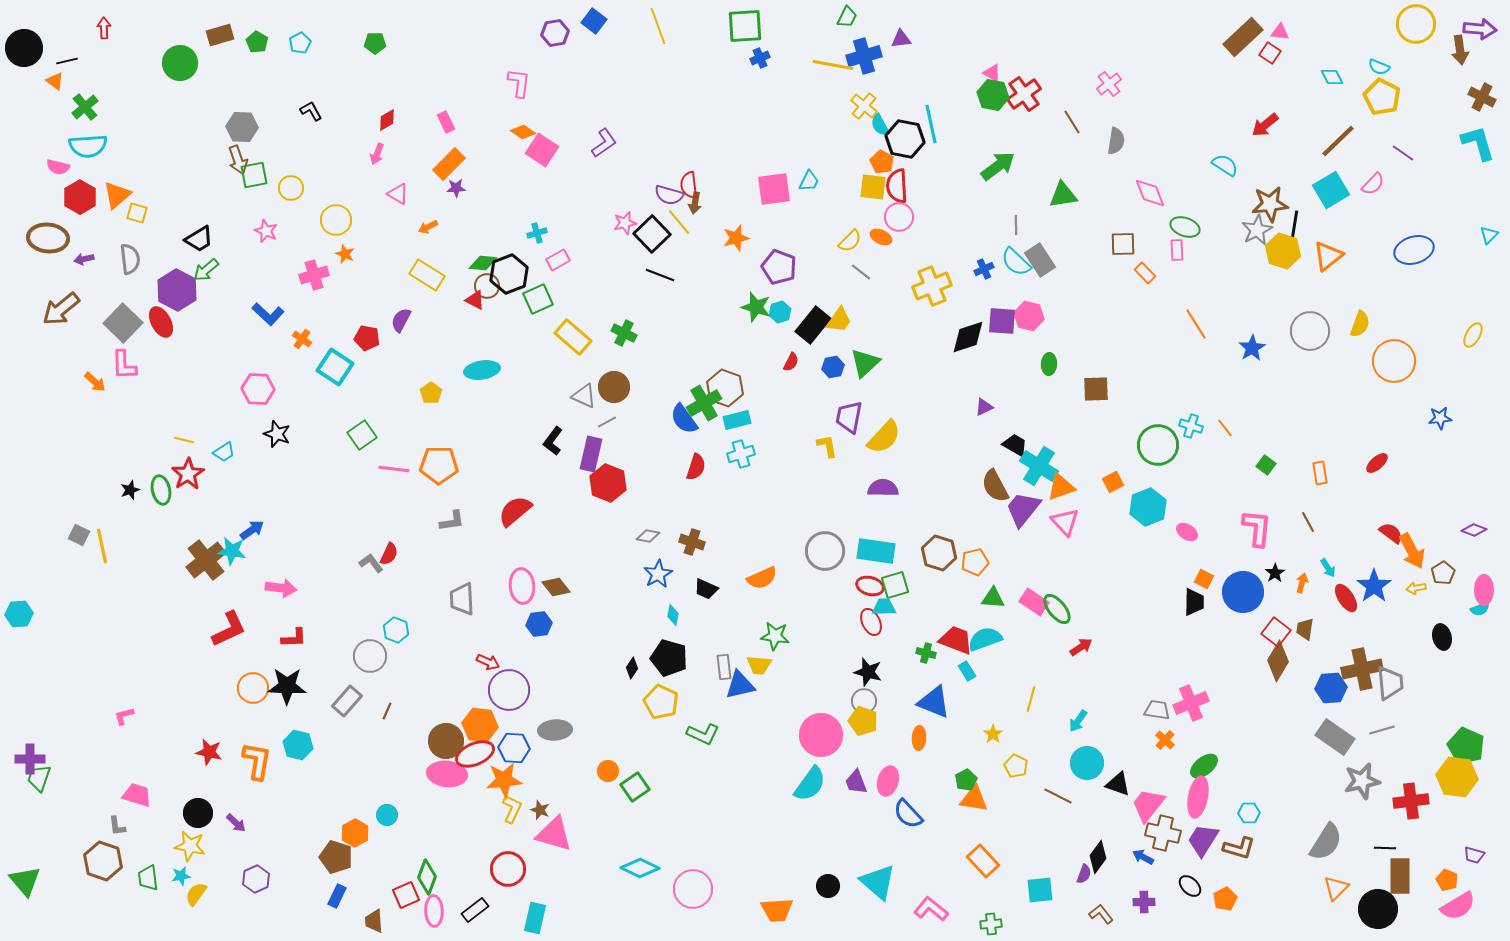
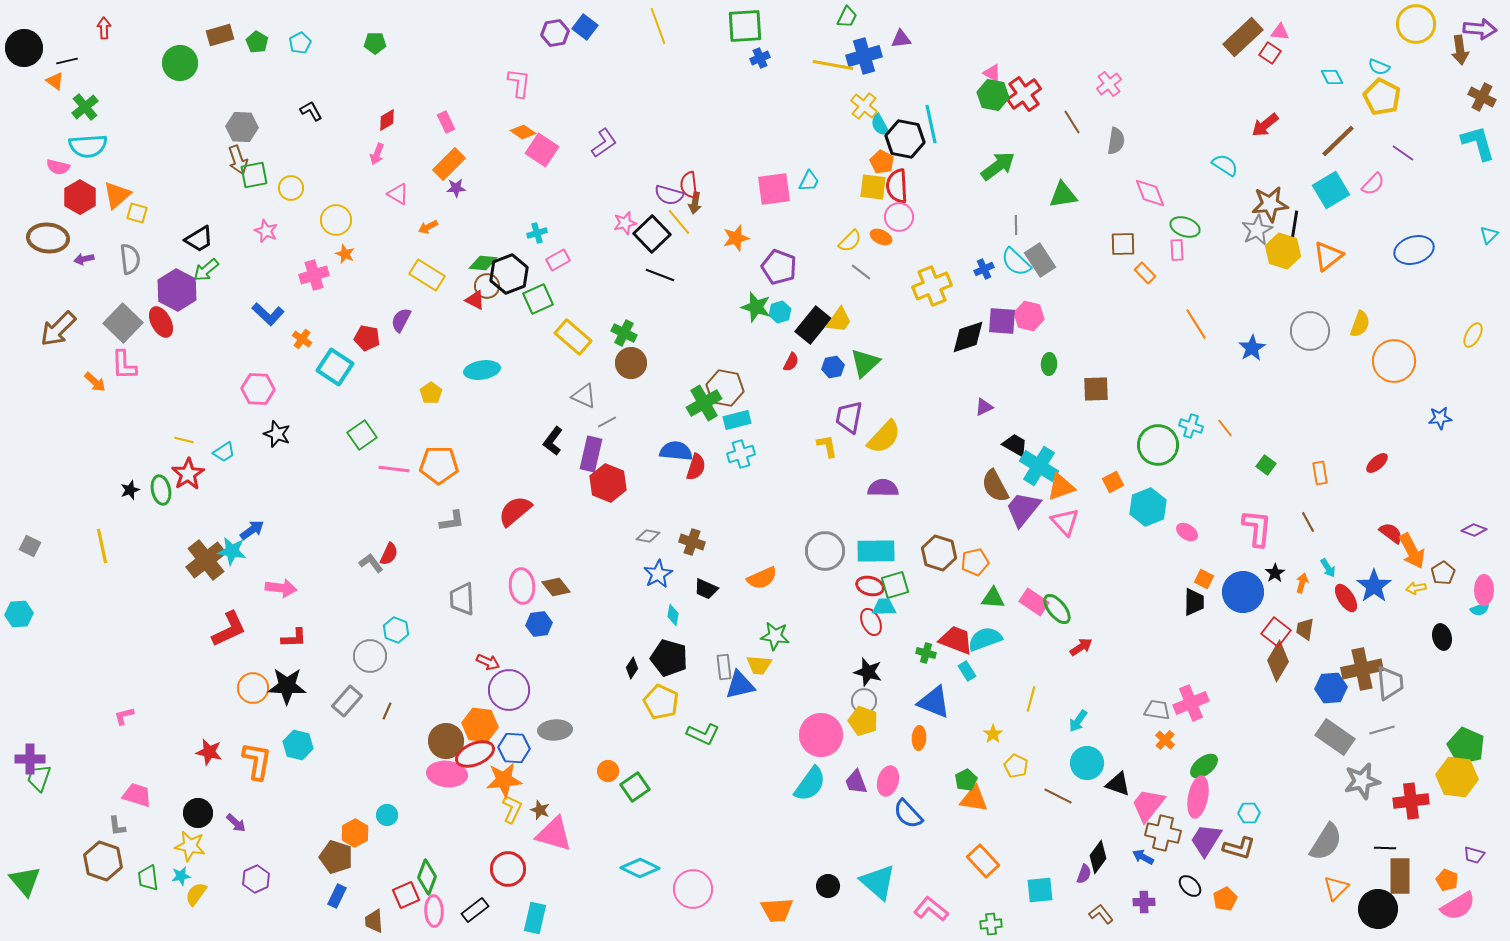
blue square at (594, 21): moved 9 px left, 6 px down
brown arrow at (61, 309): moved 3 px left, 20 px down; rotated 6 degrees counterclockwise
brown circle at (614, 387): moved 17 px right, 24 px up
brown hexagon at (725, 388): rotated 9 degrees counterclockwise
blue semicircle at (684, 419): moved 8 px left, 32 px down; rotated 132 degrees clockwise
gray square at (79, 535): moved 49 px left, 11 px down
cyan rectangle at (876, 551): rotated 9 degrees counterclockwise
purple trapezoid at (1203, 840): moved 3 px right
